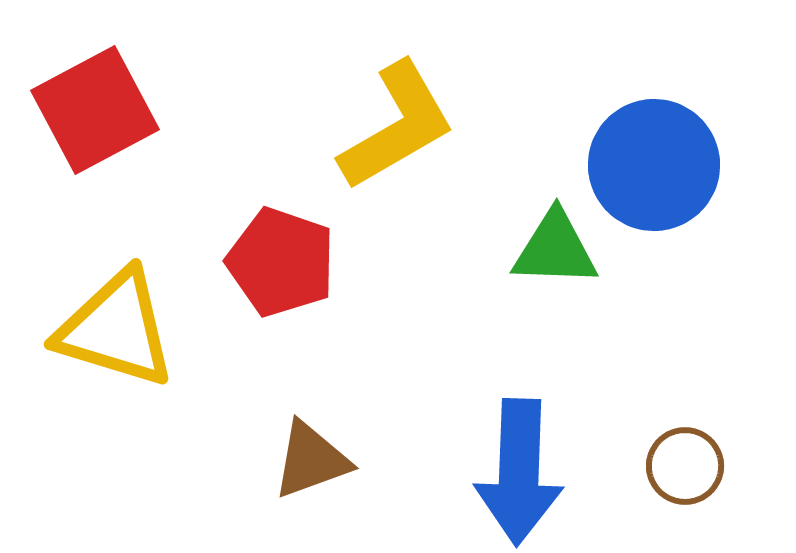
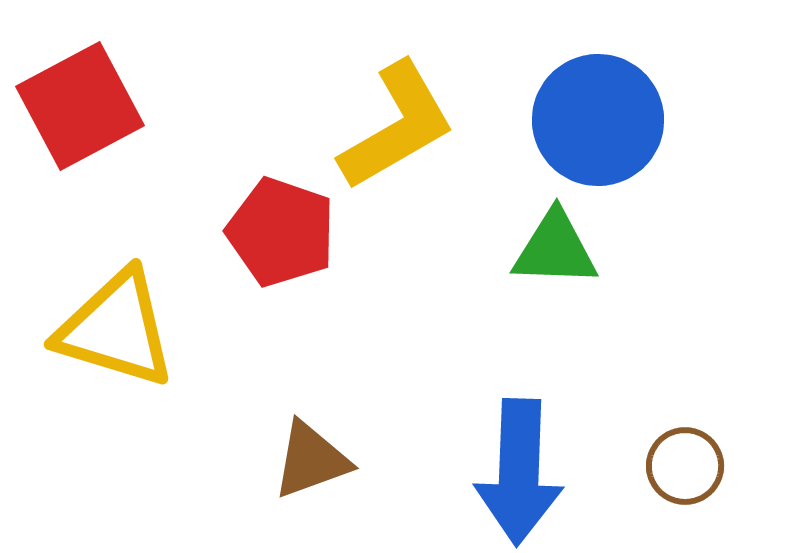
red square: moved 15 px left, 4 px up
blue circle: moved 56 px left, 45 px up
red pentagon: moved 30 px up
